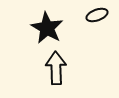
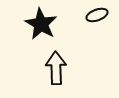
black star: moved 6 px left, 4 px up
